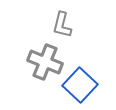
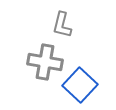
gray cross: rotated 12 degrees counterclockwise
